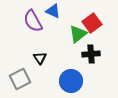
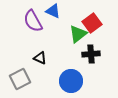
black triangle: rotated 32 degrees counterclockwise
